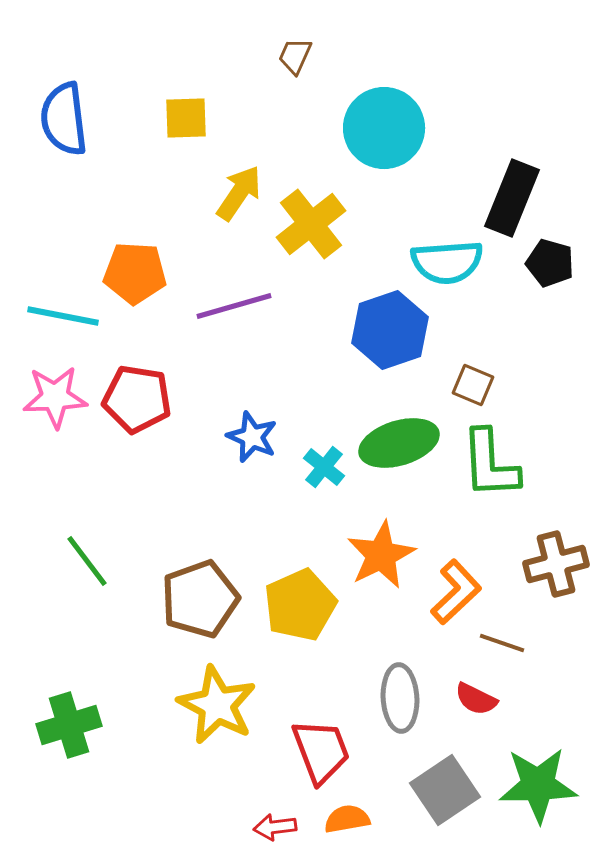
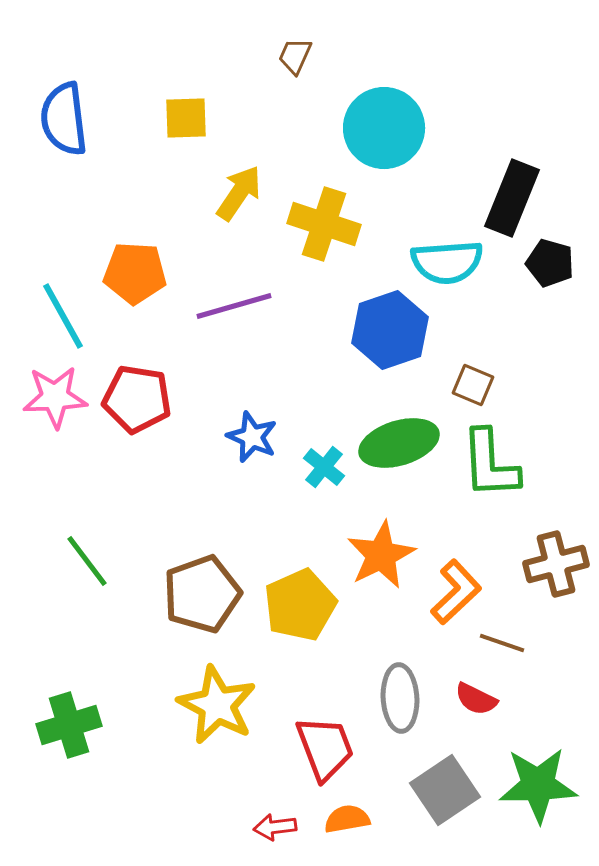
yellow cross: moved 13 px right; rotated 34 degrees counterclockwise
cyan line: rotated 50 degrees clockwise
brown pentagon: moved 2 px right, 5 px up
red trapezoid: moved 4 px right, 3 px up
